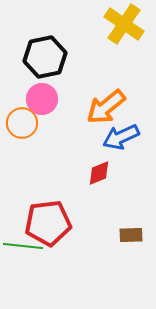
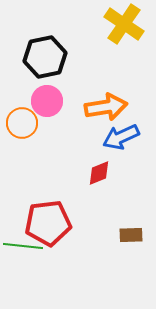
pink circle: moved 5 px right, 2 px down
orange arrow: rotated 150 degrees counterclockwise
